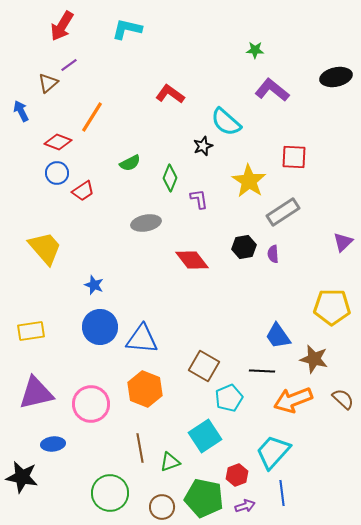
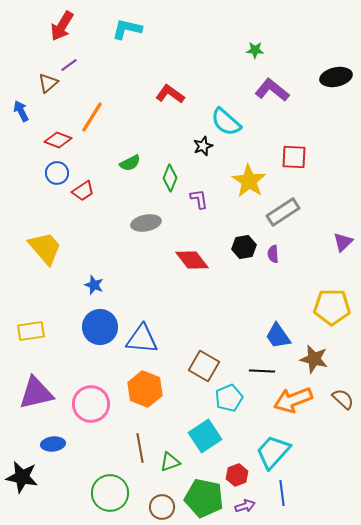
red diamond at (58, 142): moved 2 px up
